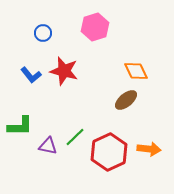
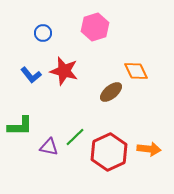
brown ellipse: moved 15 px left, 8 px up
purple triangle: moved 1 px right, 1 px down
